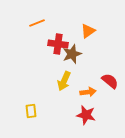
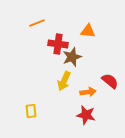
orange triangle: rotated 42 degrees clockwise
brown star: moved 3 px down
